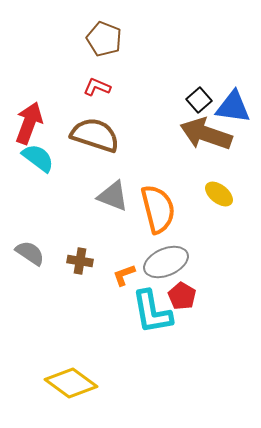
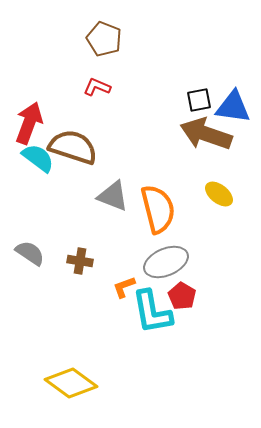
black square: rotated 30 degrees clockwise
brown semicircle: moved 22 px left, 12 px down
orange L-shape: moved 12 px down
